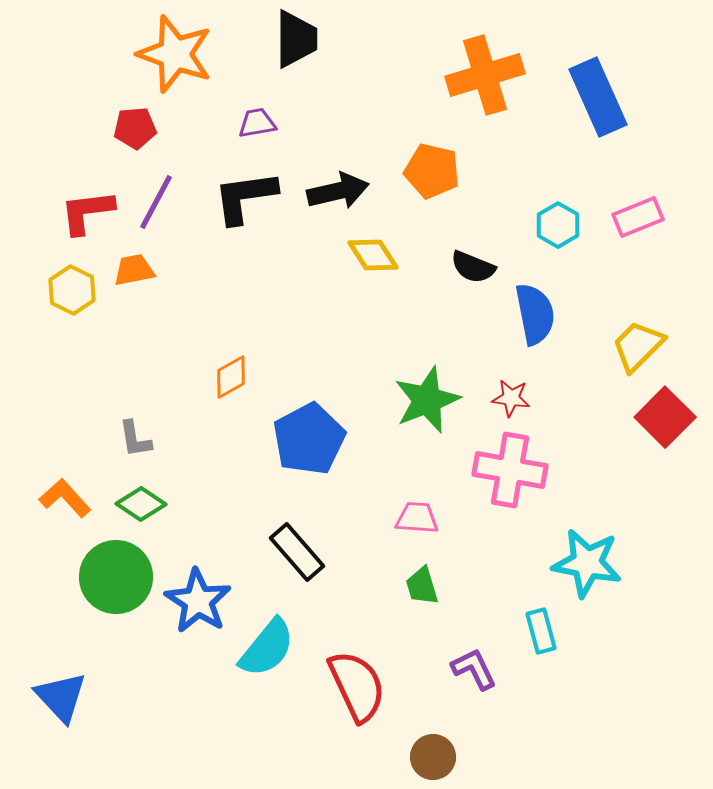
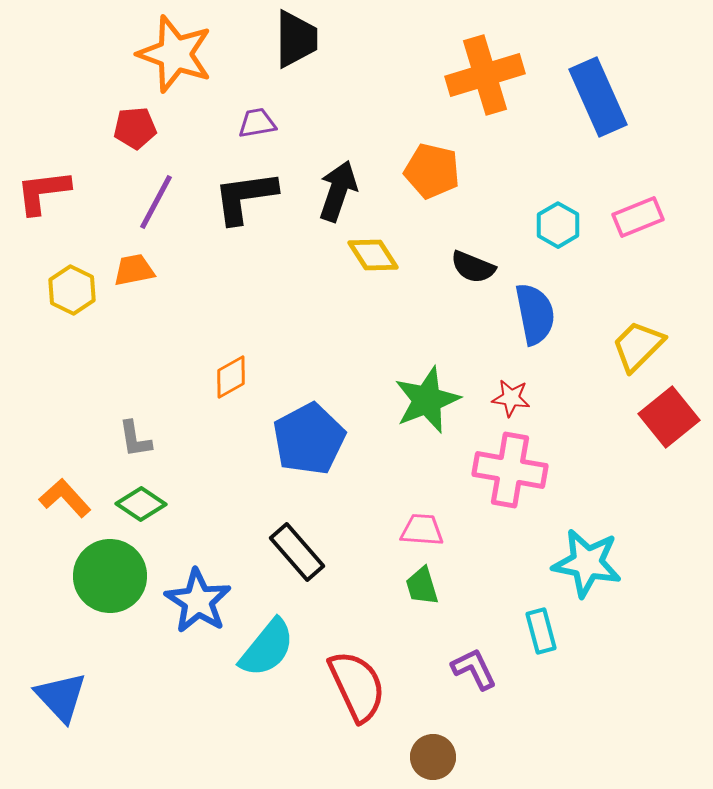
black arrow: rotated 58 degrees counterclockwise
red L-shape: moved 44 px left, 20 px up
red square: moved 4 px right; rotated 6 degrees clockwise
pink trapezoid: moved 5 px right, 12 px down
green circle: moved 6 px left, 1 px up
